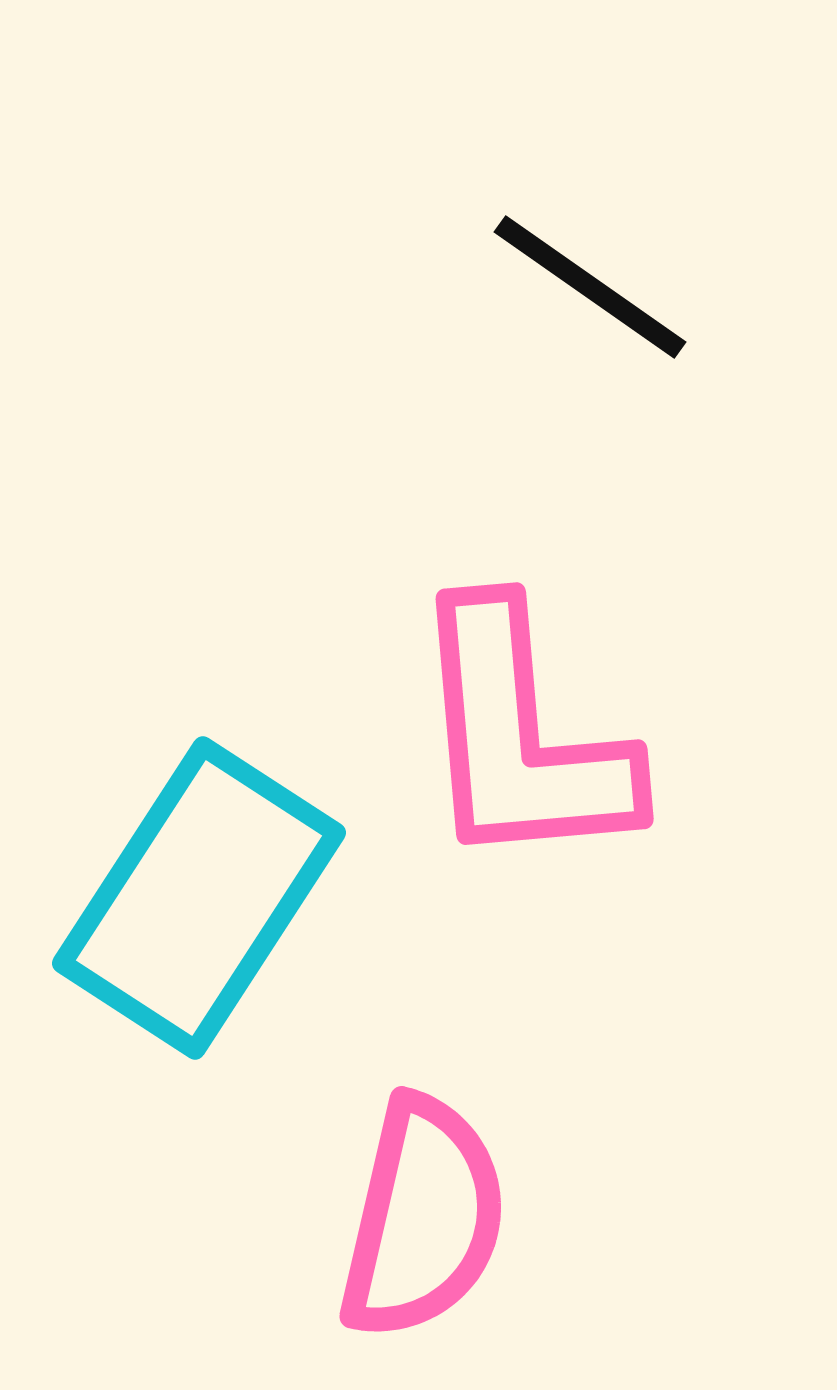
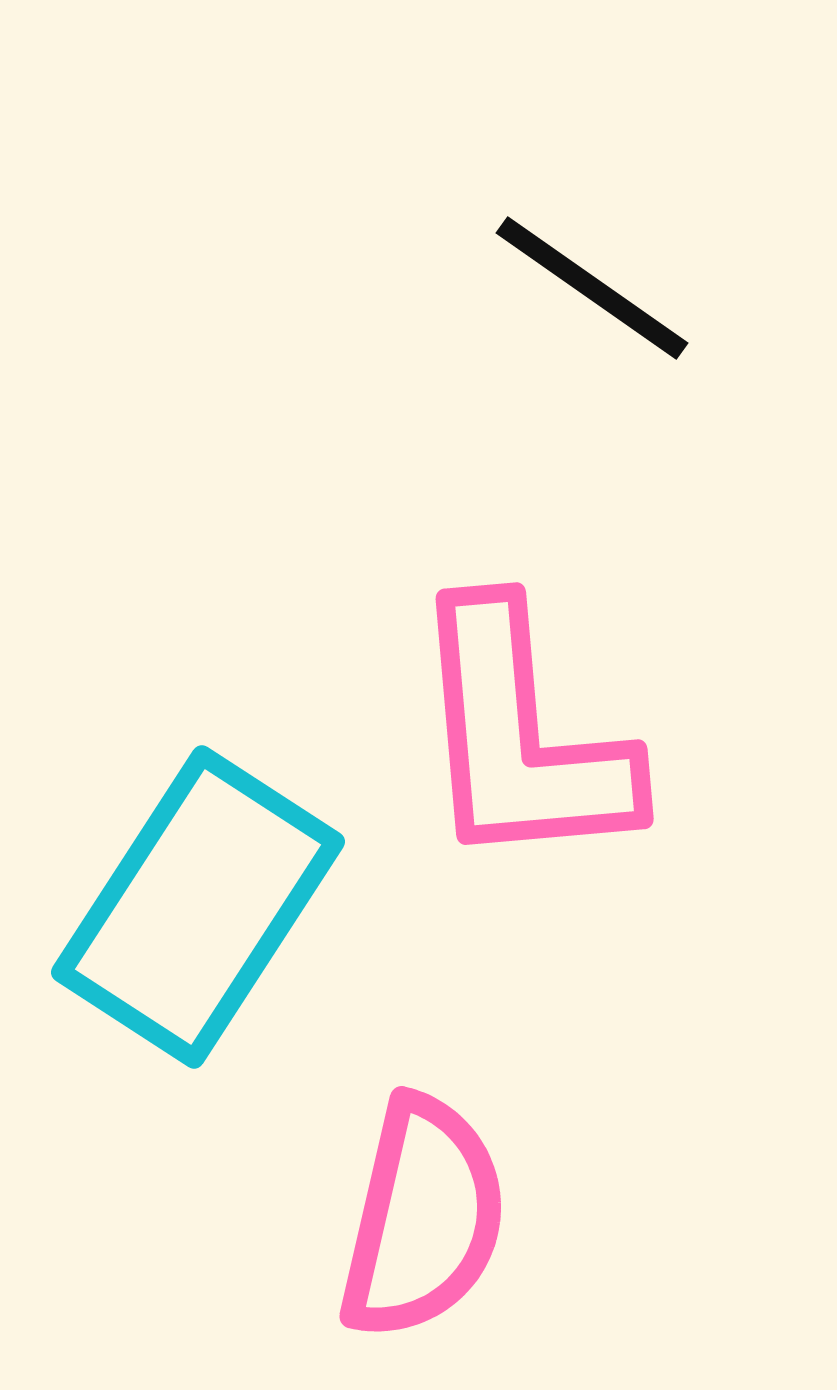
black line: moved 2 px right, 1 px down
cyan rectangle: moved 1 px left, 9 px down
